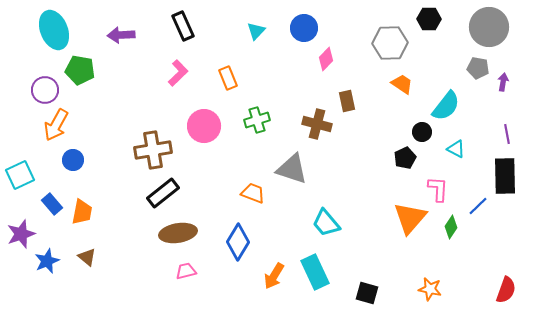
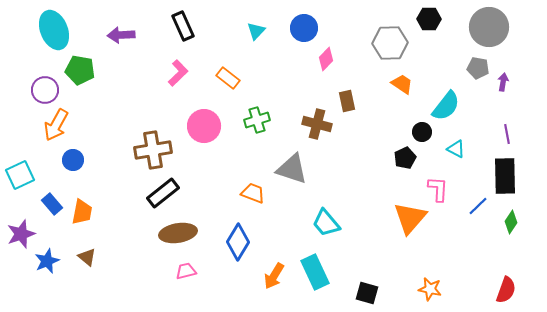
orange rectangle at (228, 78): rotated 30 degrees counterclockwise
green diamond at (451, 227): moved 60 px right, 5 px up
